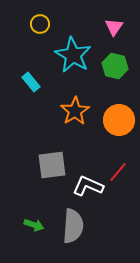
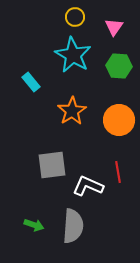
yellow circle: moved 35 px right, 7 px up
green hexagon: moved 4 px right; rotated 10 degrees counterclockwise
orange star: moved 3 px left
red line: rotated 50 degrees counterclockwise
